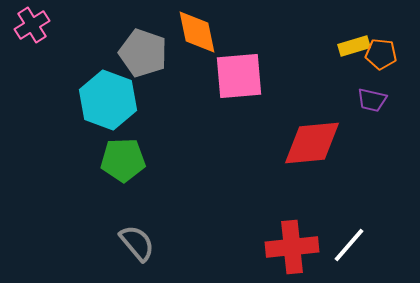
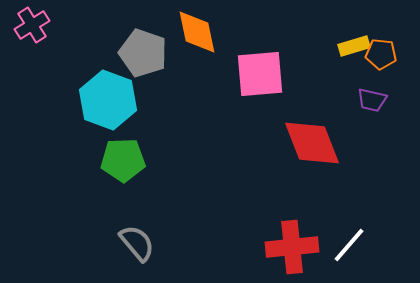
pink square: moved 21 px right, 2 px up
red diamond: rotated 74 degrees clockwise
